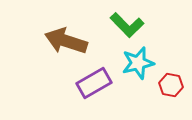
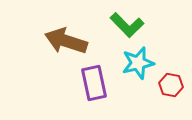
purple rectangle: rotated 72 degrees counterclockwise
